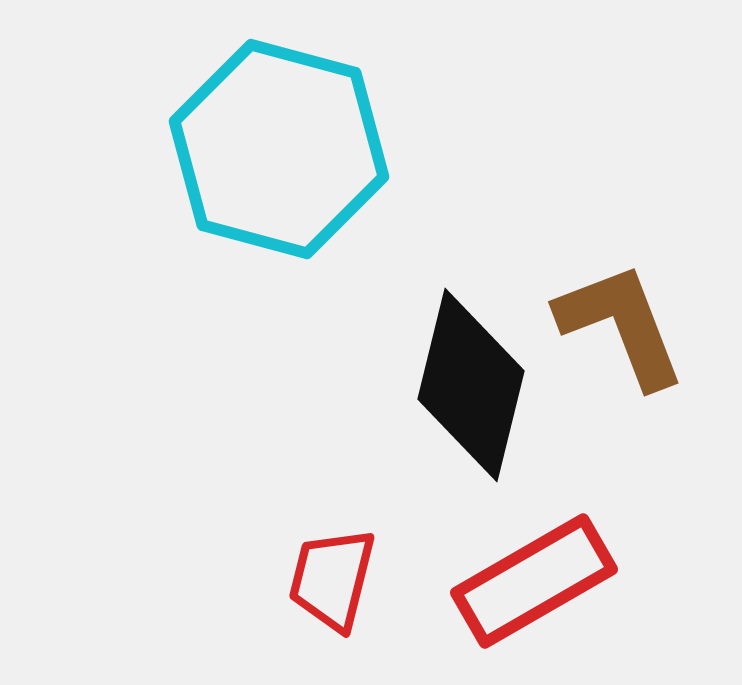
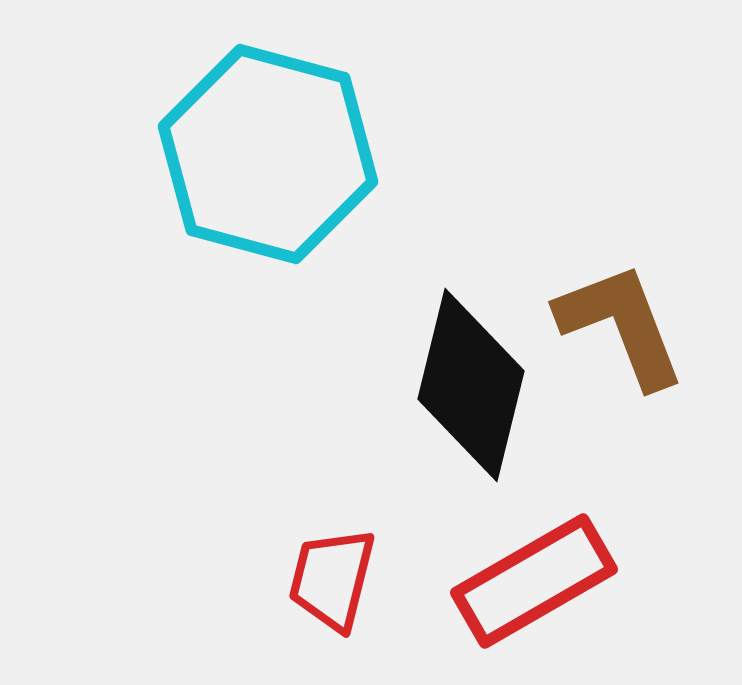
cyan hexagon: moved 11 px left, 5 px down
